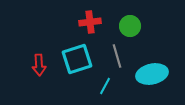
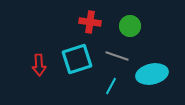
red cross: rotated 15 degrees clockwise
gray line: rotated 55 degrees counterclockwise
cyan line: moved 6 px right
